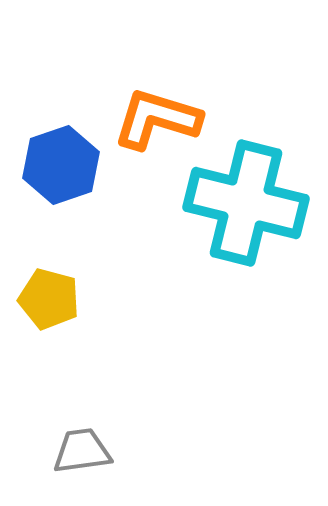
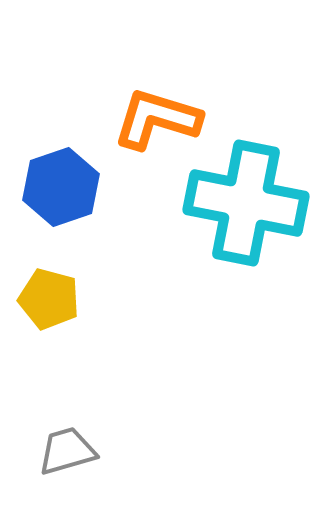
blue hexagon: moved 22 px down
cyan cross: rotated 3 degrees counterclockwise
gray trapezoid: moved 15 px left; rotated 8 degrees counterclockwise
